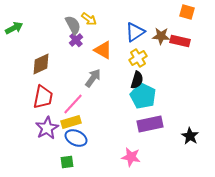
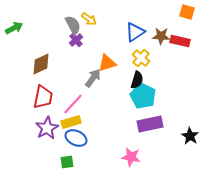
orange triangle: moved 4 px right, 13 px down; rotated 48 degrees counterclockwise
yellow cross: moved 3 px right; rotated 18 degrees counterclockwise
